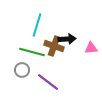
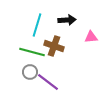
black arrow: moved 19 px up
pink triangle: moved 11 px up
gray circle: moved 8 px right, 2 px down
